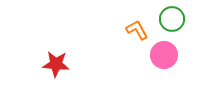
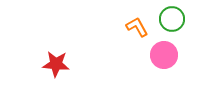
orange L-shape: moved 3 px up
